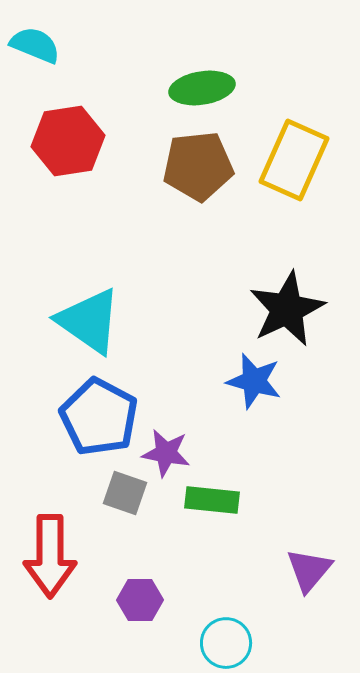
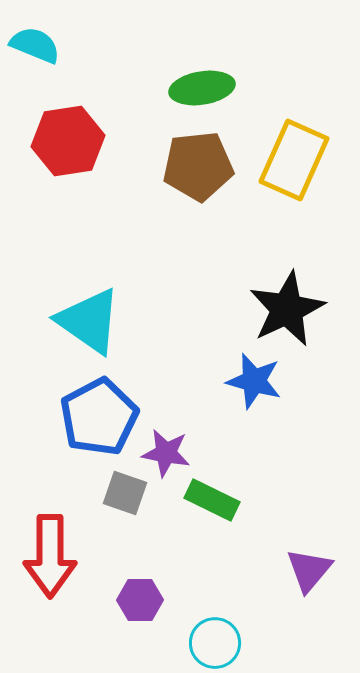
blue pentagon: rotated 16 degrees clockwise
green rectangle: rotated 20 degrees clockwise
cyan circle: moved 11 px left
